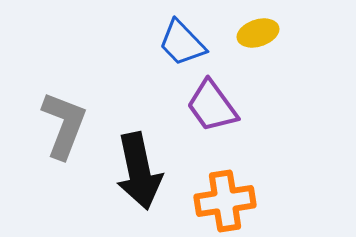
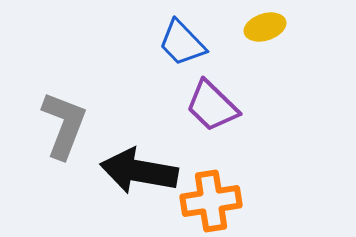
yellow ellipse: moved 7 px right, 6 px up
purple trapezoid: rotated 10 degrees counterclockwise
black arrow: rotated 112 degrees clockwise
orange cross: moved 14 px left
